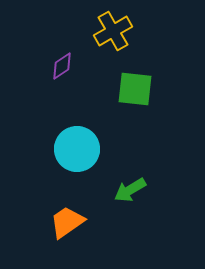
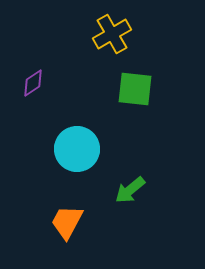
yellow cross: moved 1 px left, 3 px down
purple diamond: moved 29 px left, 17 px down
green arrow: rotated 8 degrees counterclockwise
orange trapezoid: rotated 27 degrees counterclockwise
